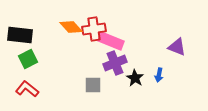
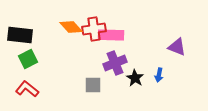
pink rectangle: moved 6 px up; rotated 20 degrees counterclockwise
